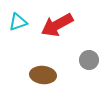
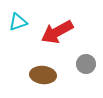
red arrow: moved 7 px down
gray circle: moved 3 px left, 4 px down
